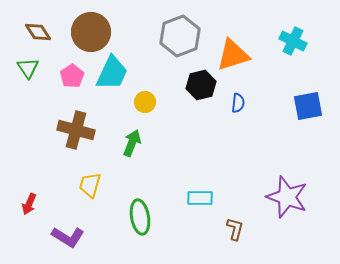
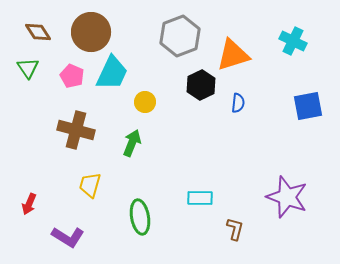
pink pentagon: rotated 15 degrees counterclockwise
black hexagon: rotated 12 degrees counterclockwise
